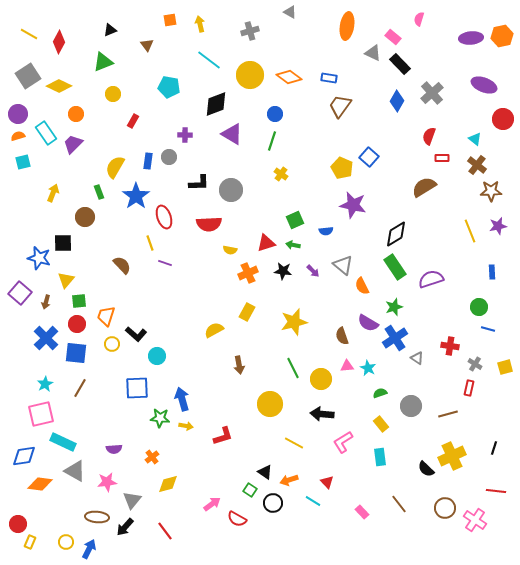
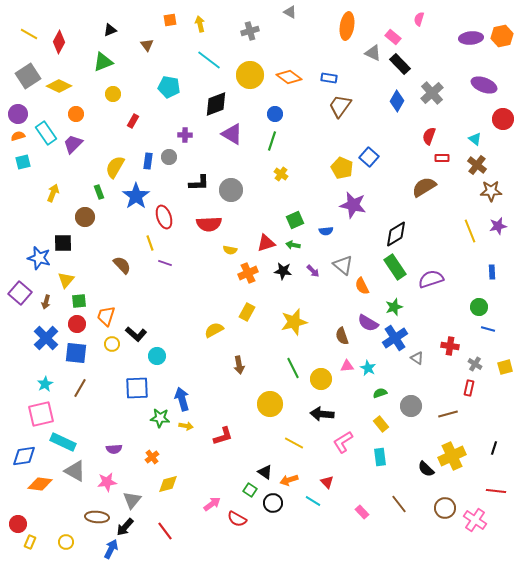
blue arrow at (89, 549): moved 22 px right
